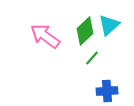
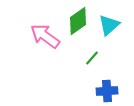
green diamond: moved 7 px left, 10 px up; rotated 8 degrees clockwise
